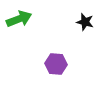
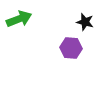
purple hexagon: moved 15 px right, 16 px up
